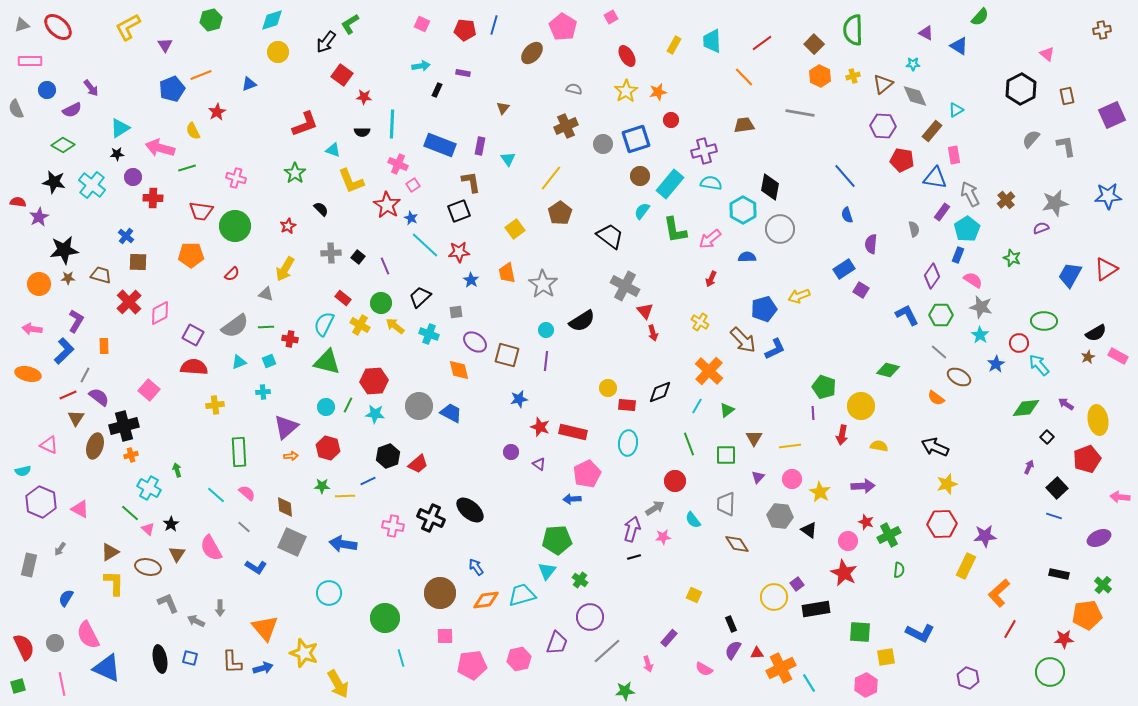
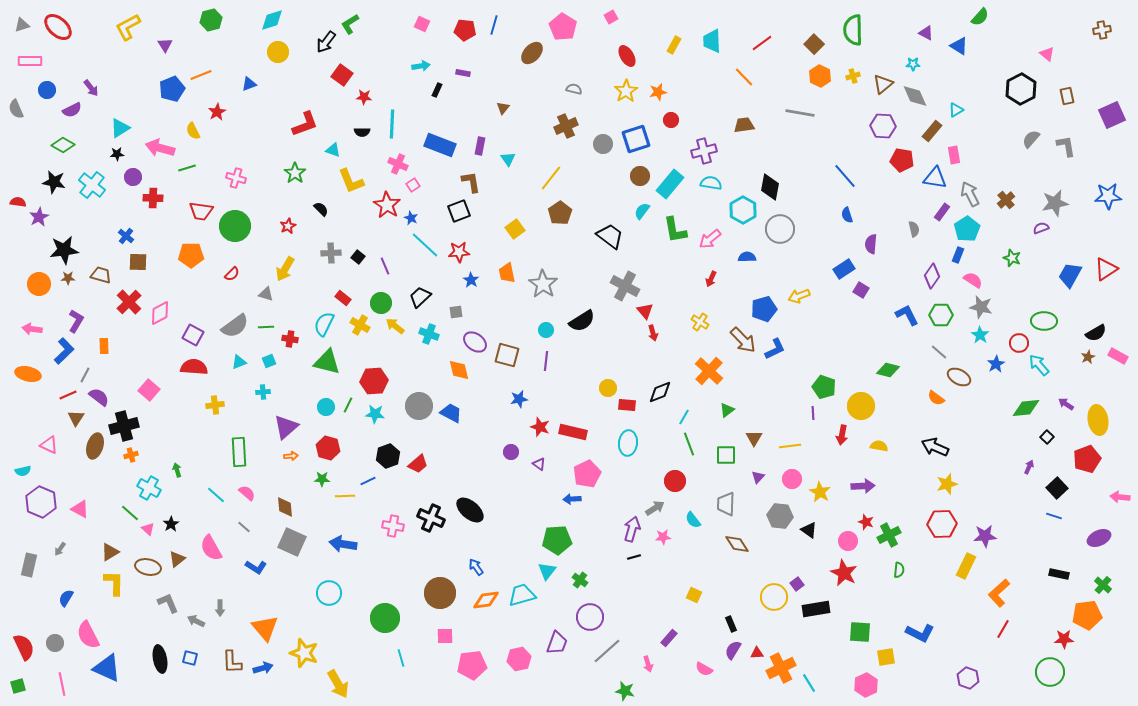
cyan line at (697, 406): moved 13 px left, 11 px down
green star at (322, 486): moved 7 px up
brown triangle at (177, 554): moved 5 px down; rotated 18 degrees clockwise
red line at (1010, 629): moved 7 px left
green star at (625, 691): rotated 18 degrees clockwise
